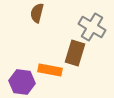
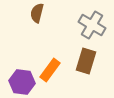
gray cross: moved 2 px up
brown rectangle: moved 11 px right, 8 px down
orange rectangle: rotated 65 degrees counterclockwise
